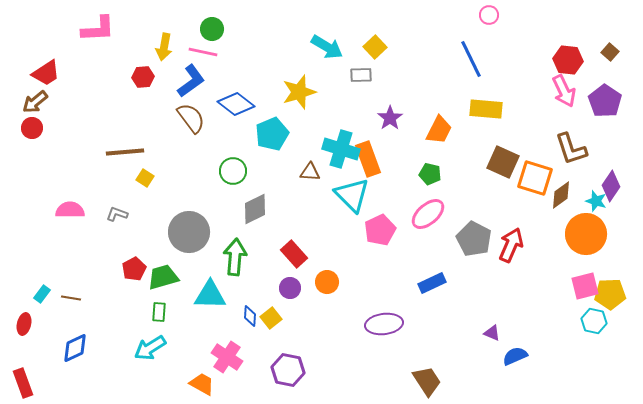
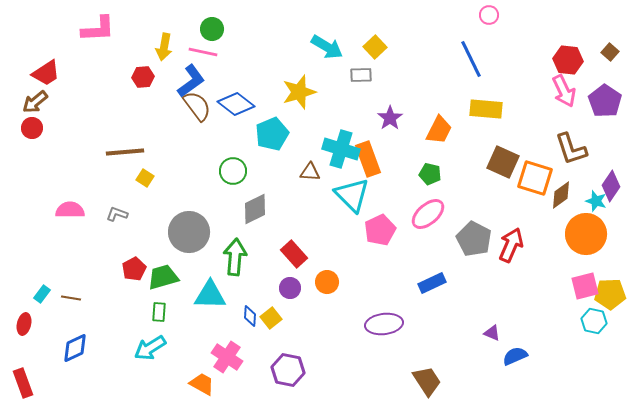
brown semicircle at (191, 118): moved 6 px right, 12 px up
